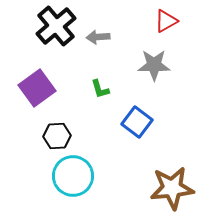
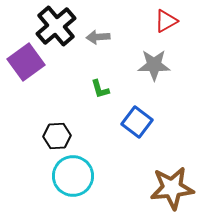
purple square: moved 11 px left, 26 px up
